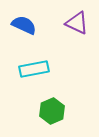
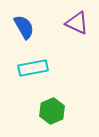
blue semicircle: moved 2 px down; rotated 35 degrees clockwise
cyan rectangle: moved 1 px left, 1 px up
